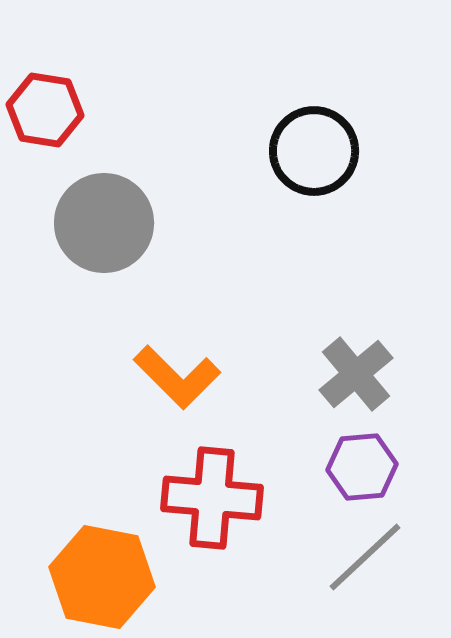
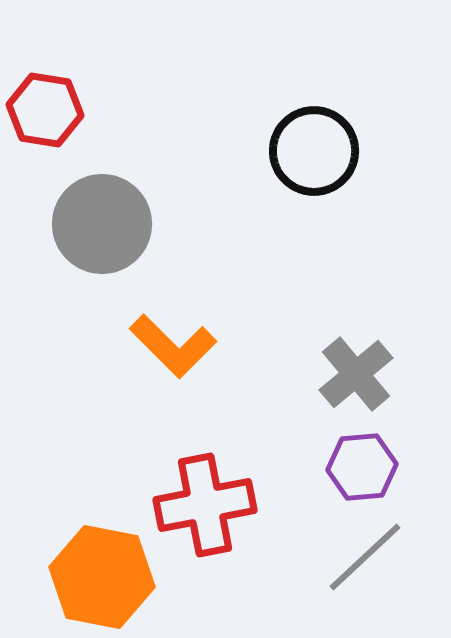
gray circle: moved 2 px left, 1 px down
orange L-shape: moved 4 px left, 31 px up
red cross: moved 7 px left, 7 px down; rotated 16 degrees counterclockwise
